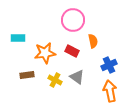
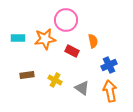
pink circle: moved 7 px left
orange star: moved 14 px up
gray triangle: moved 5 px right, 11 px down
